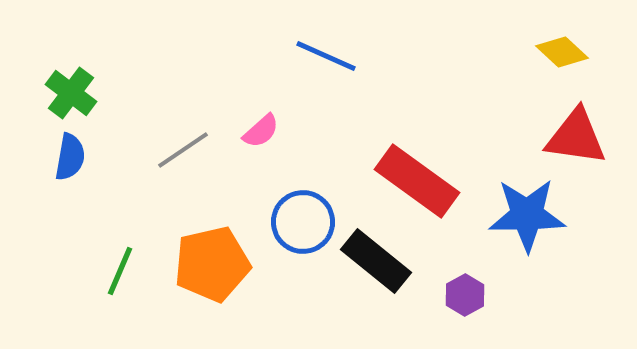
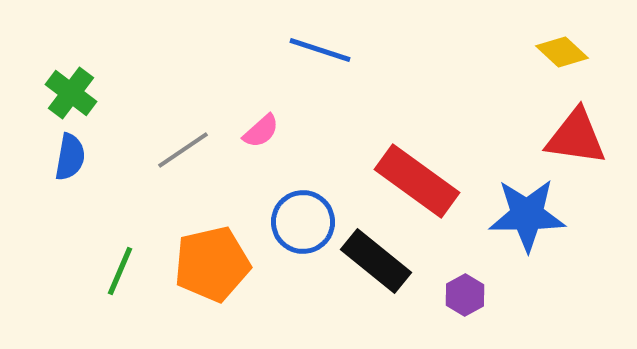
blue line: moved 6 px left, 6 px up; rotated 6 degrees counterclockwise
